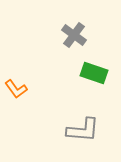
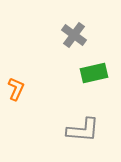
green rectangle: rotated 32 degrees counterclockwise
orange L-shape: rotated 120 degrees counterclockwise
